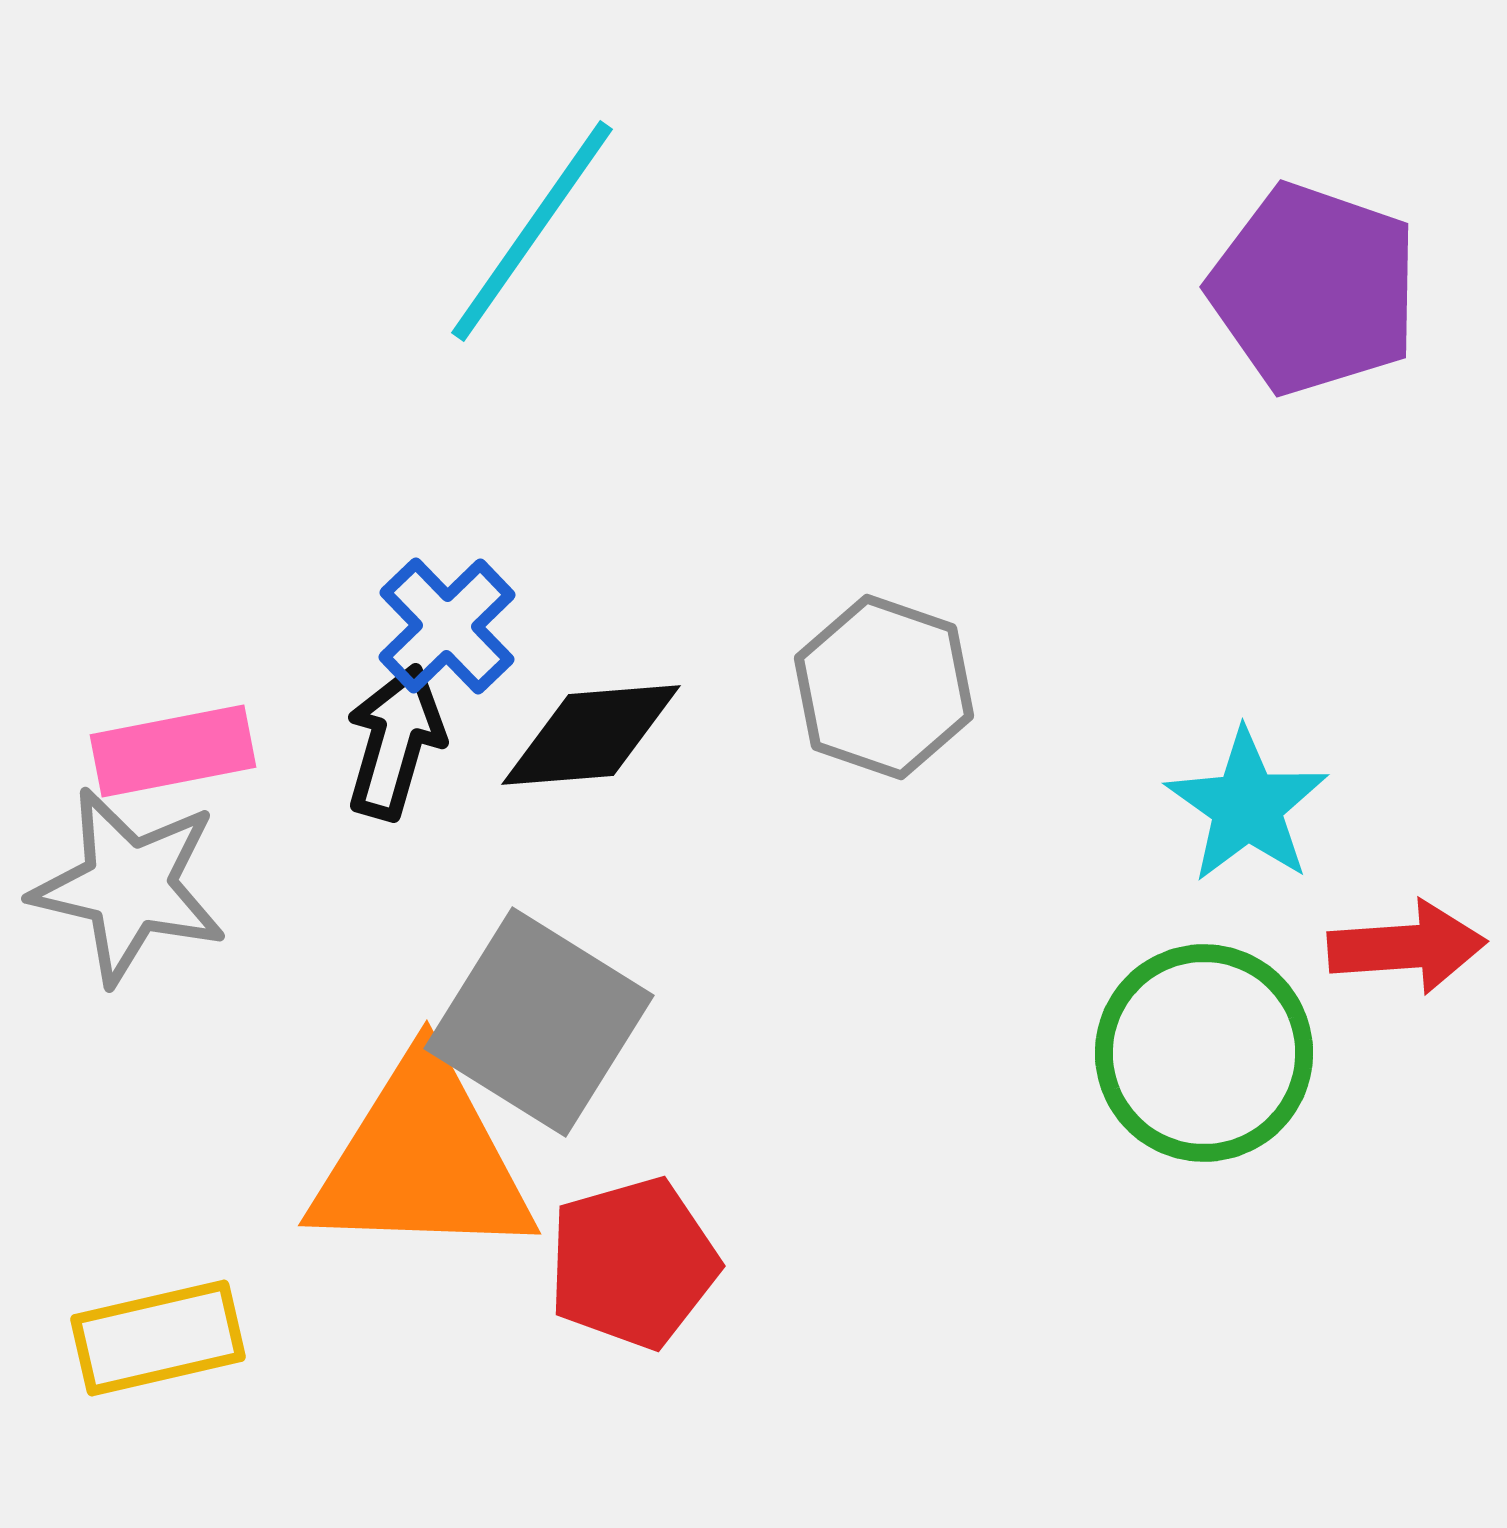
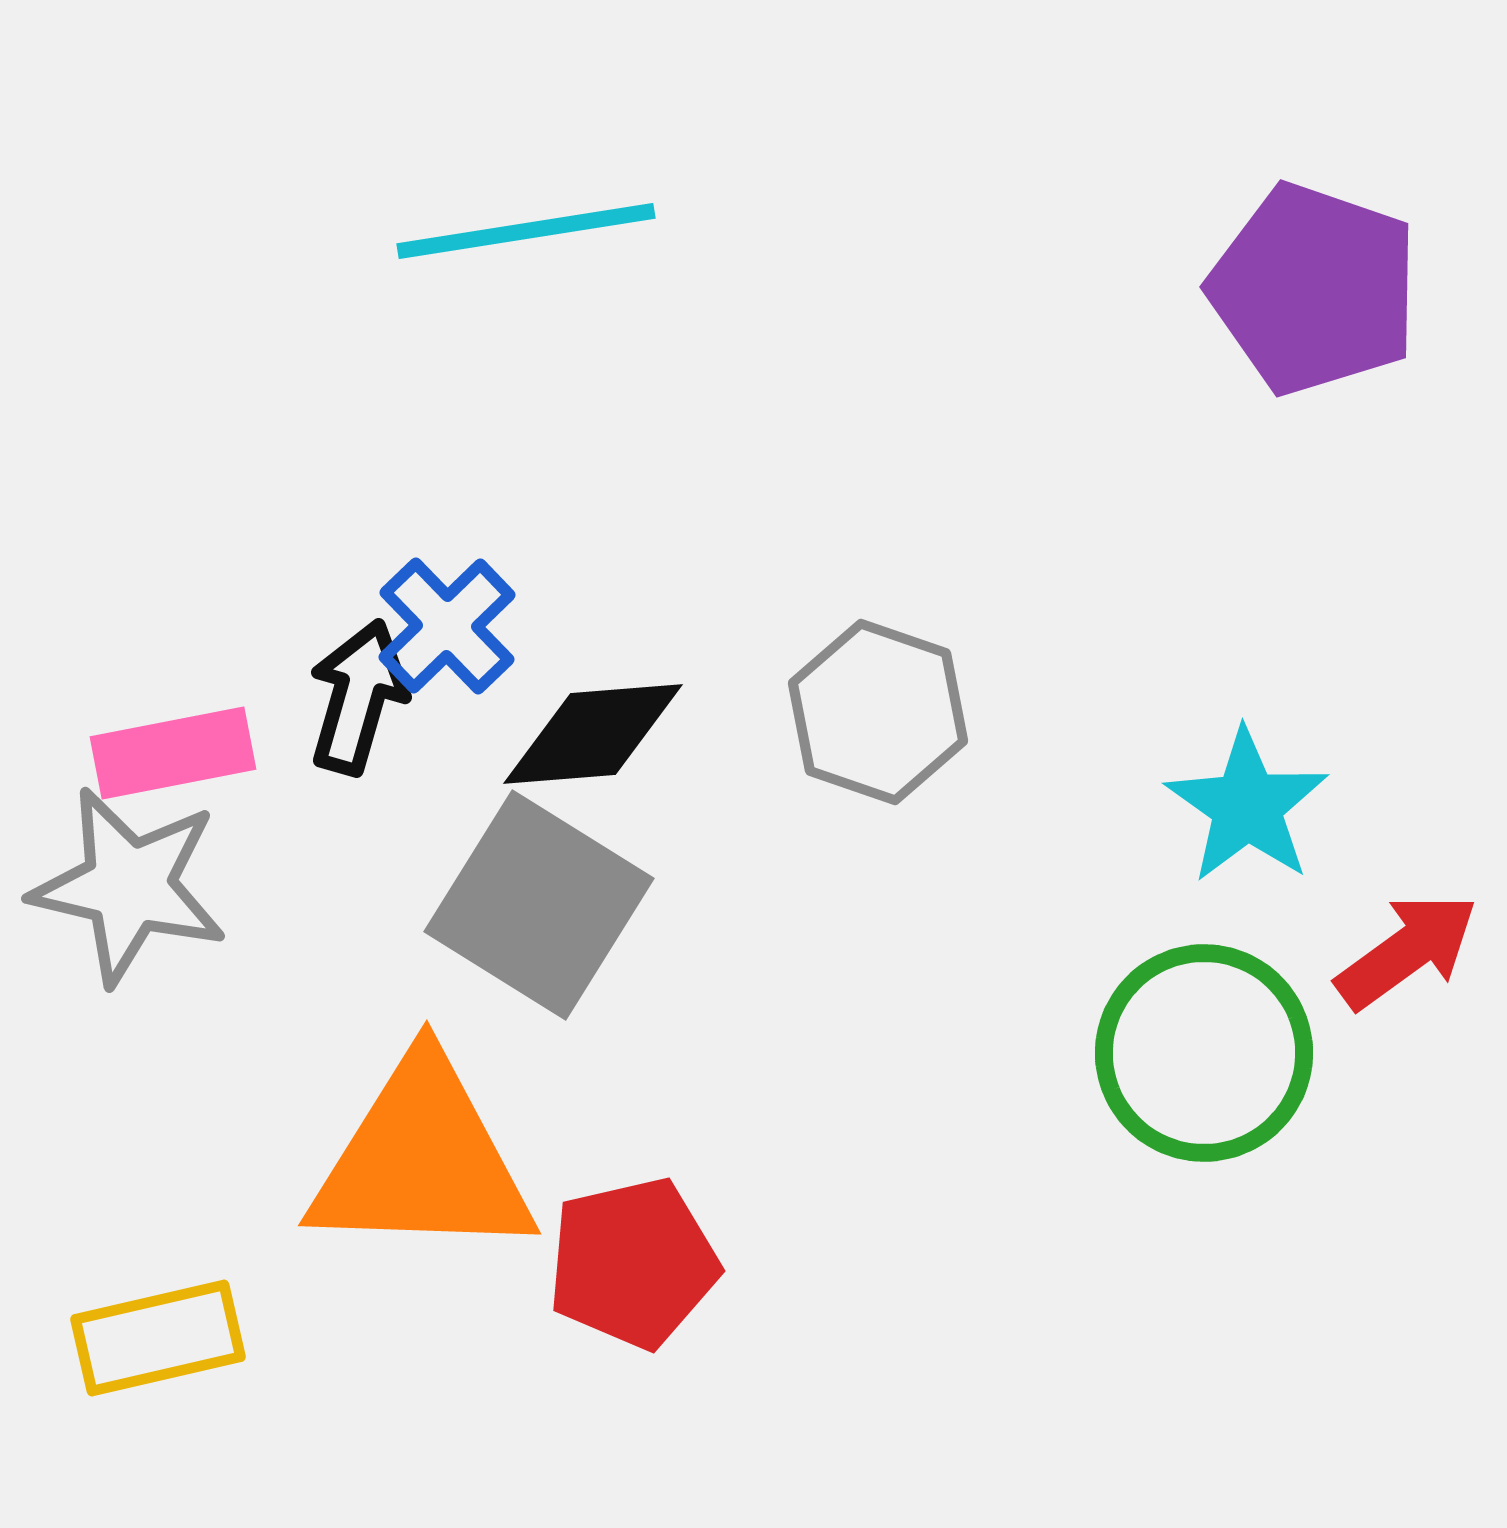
cyan line: moved 6 px left; rotated 46 degrees clockwise
gray hexagon: moved 6 px left, 25 px down
black diamond: moved 2 px right, 1 px up
black arrow: moved 37 px left, 45 px up
pink rectangle: moved 2 px down
red arrow: moved 4 px down; rotated 32 degrees counterclockwise
gray square: moved 117 px up
red pentagon: rotated 3 degrees clockwise
